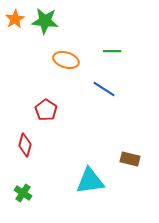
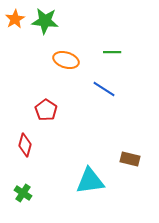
green line: moved 1 px down
